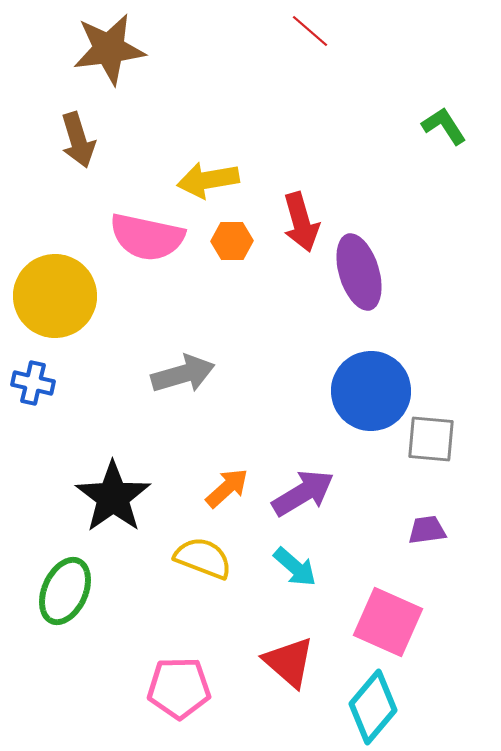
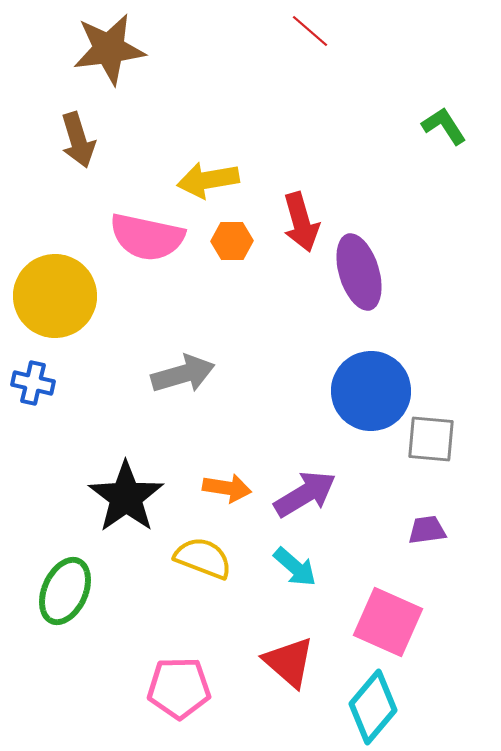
orange arrow: rotated 51 degrees clockwise
purple arrow: moved 2 px right, 1 px down
black star: moved 13 px right
